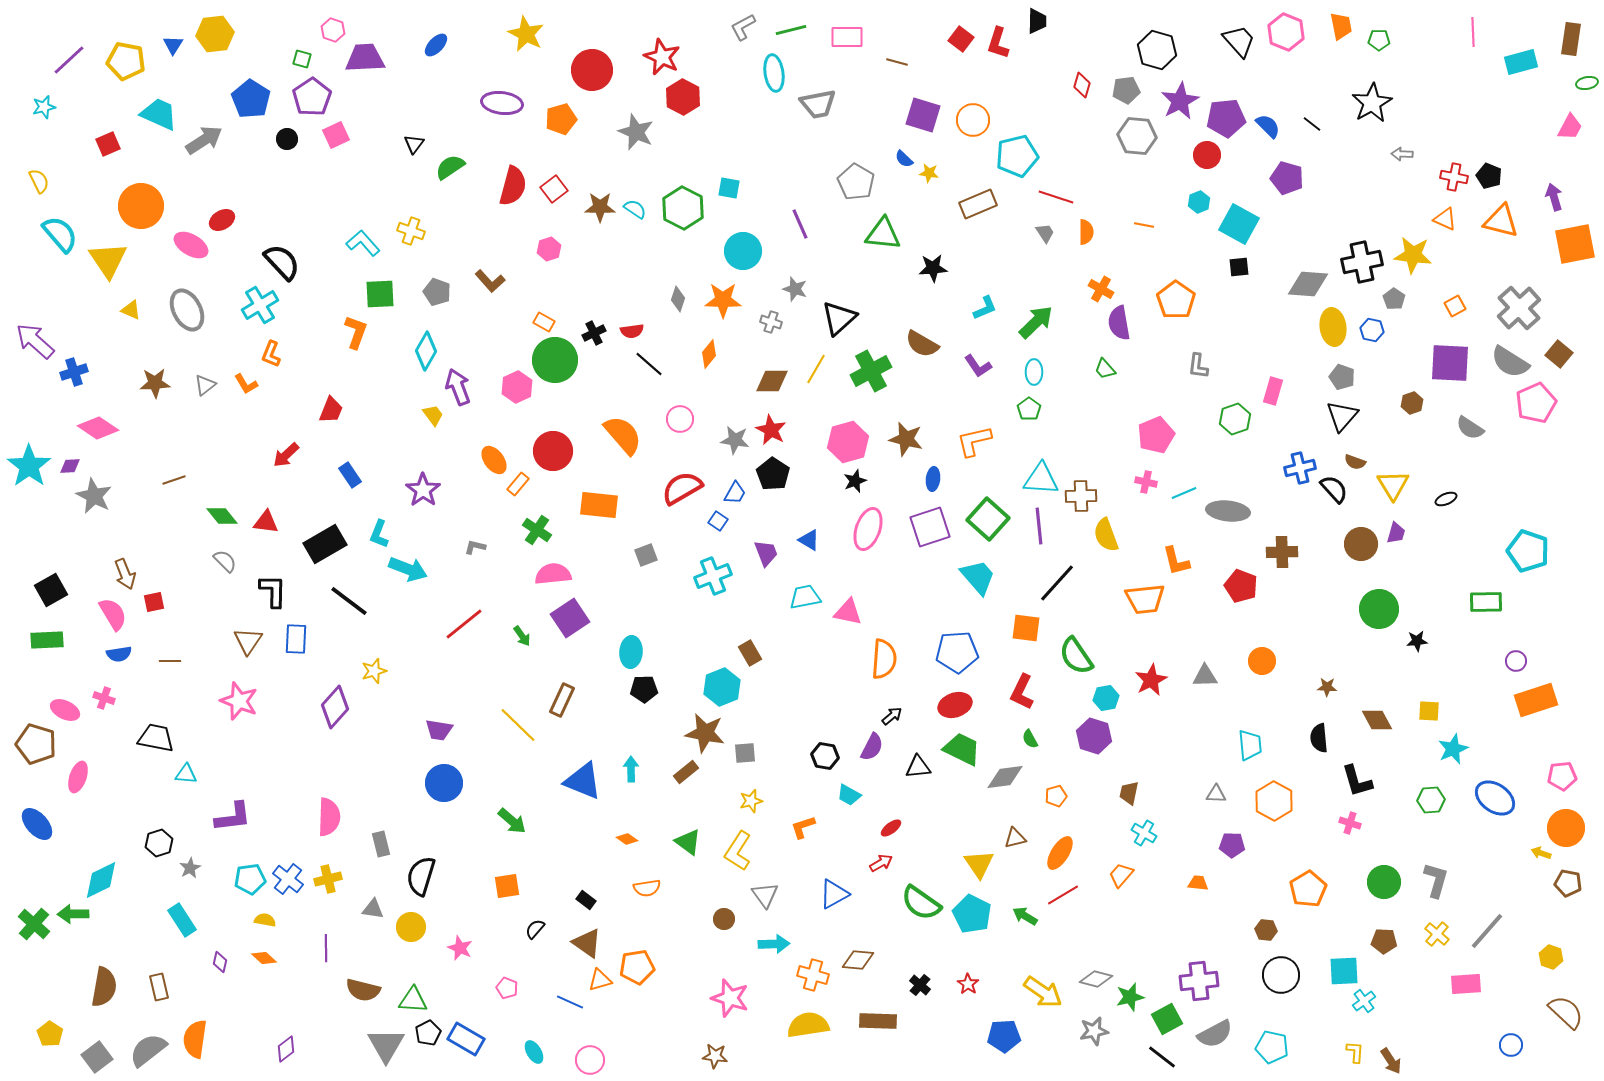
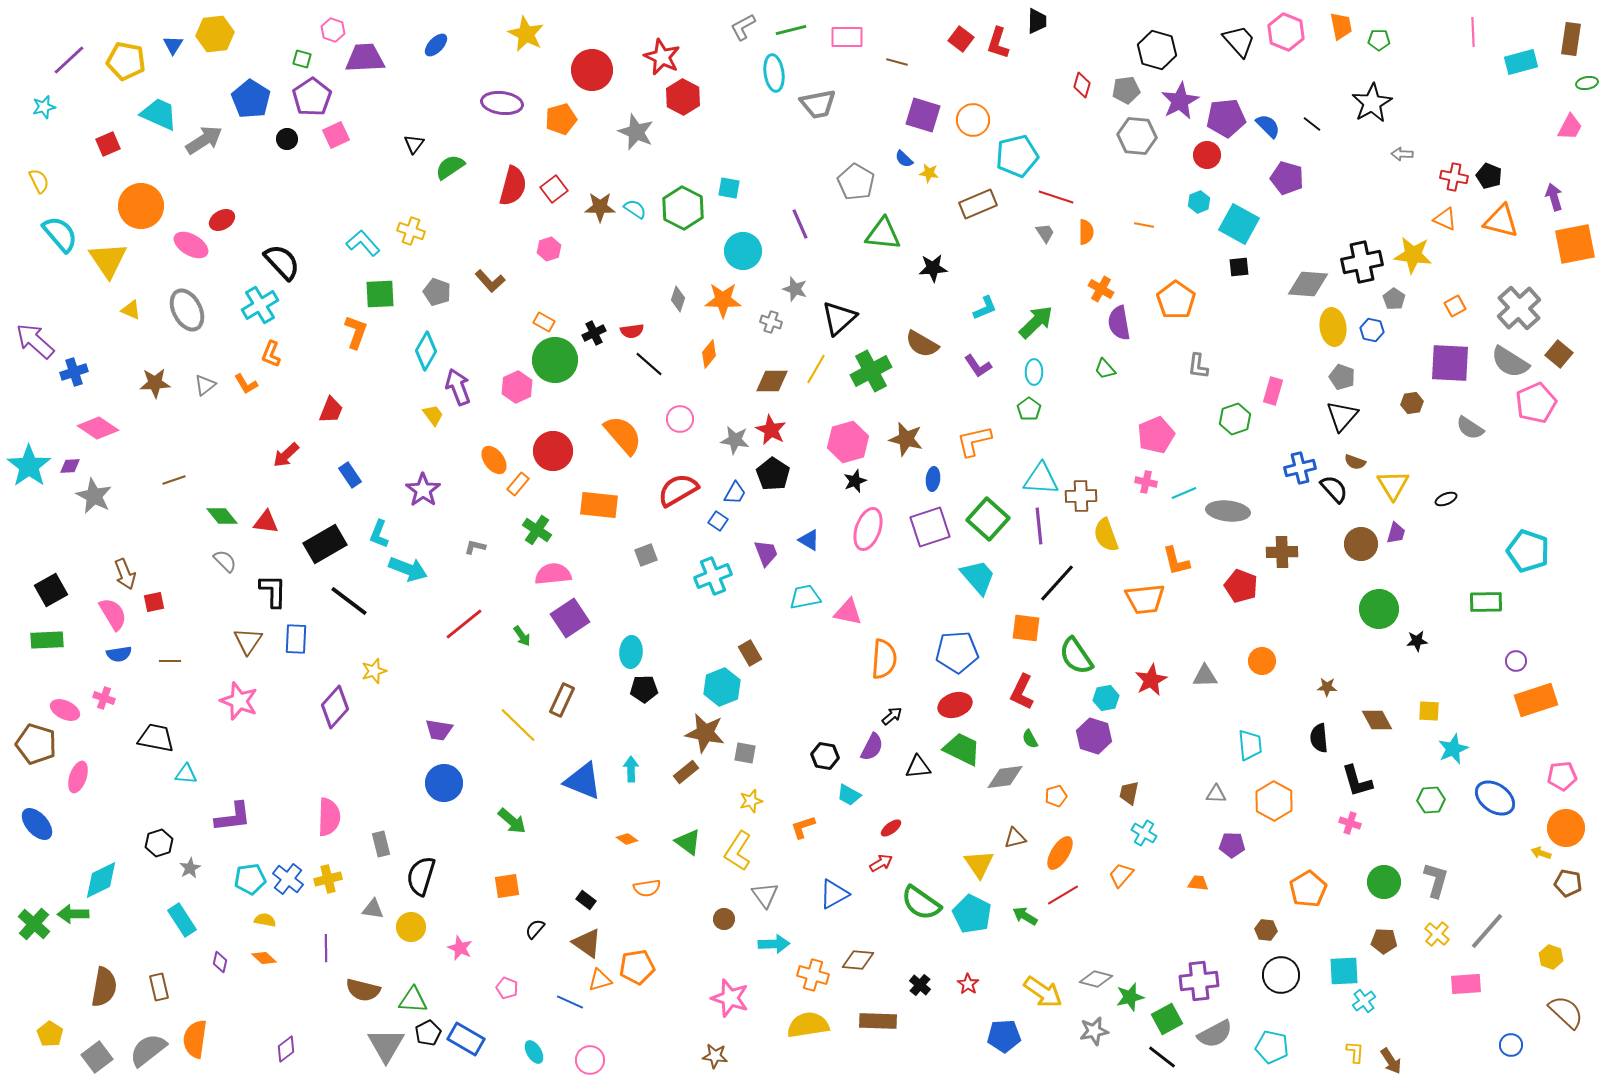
brown hexagon at (1412, 403): rotated 10 degrees clockwise
red semicircle at (682, 488): moved 4 px left, 2 px down
gray square at (745, 753): rotated 15 degrees clockwise
